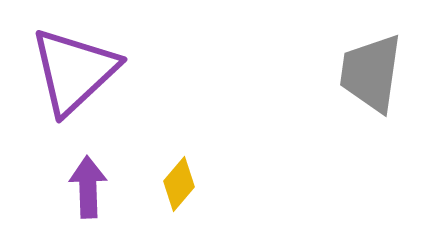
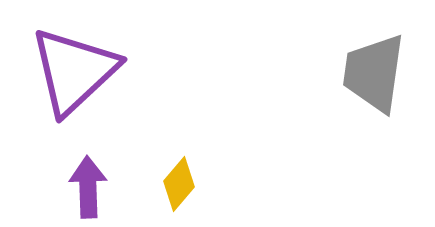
gray trapezoid: moved 3 px right
